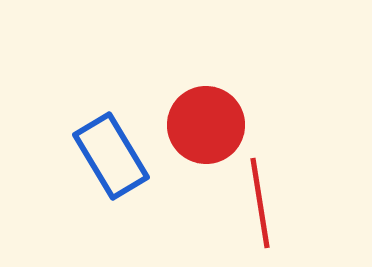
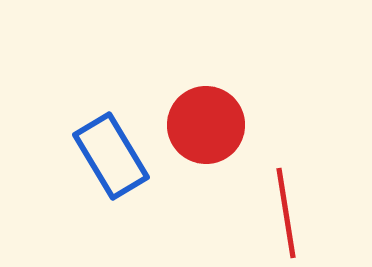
red line: moved 26 px right, 10 px down
